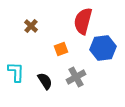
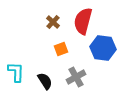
brown cross: moved 22 px right, 4 px up
blue hexagon: rotated 15 degrees clockwise
